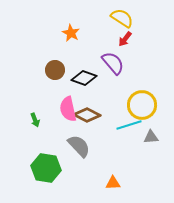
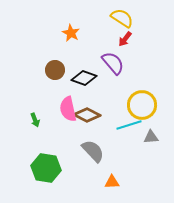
gray semicircle: moved 14 px right, 5 px down
orange triangle: moved 1 px left, 1 px up
